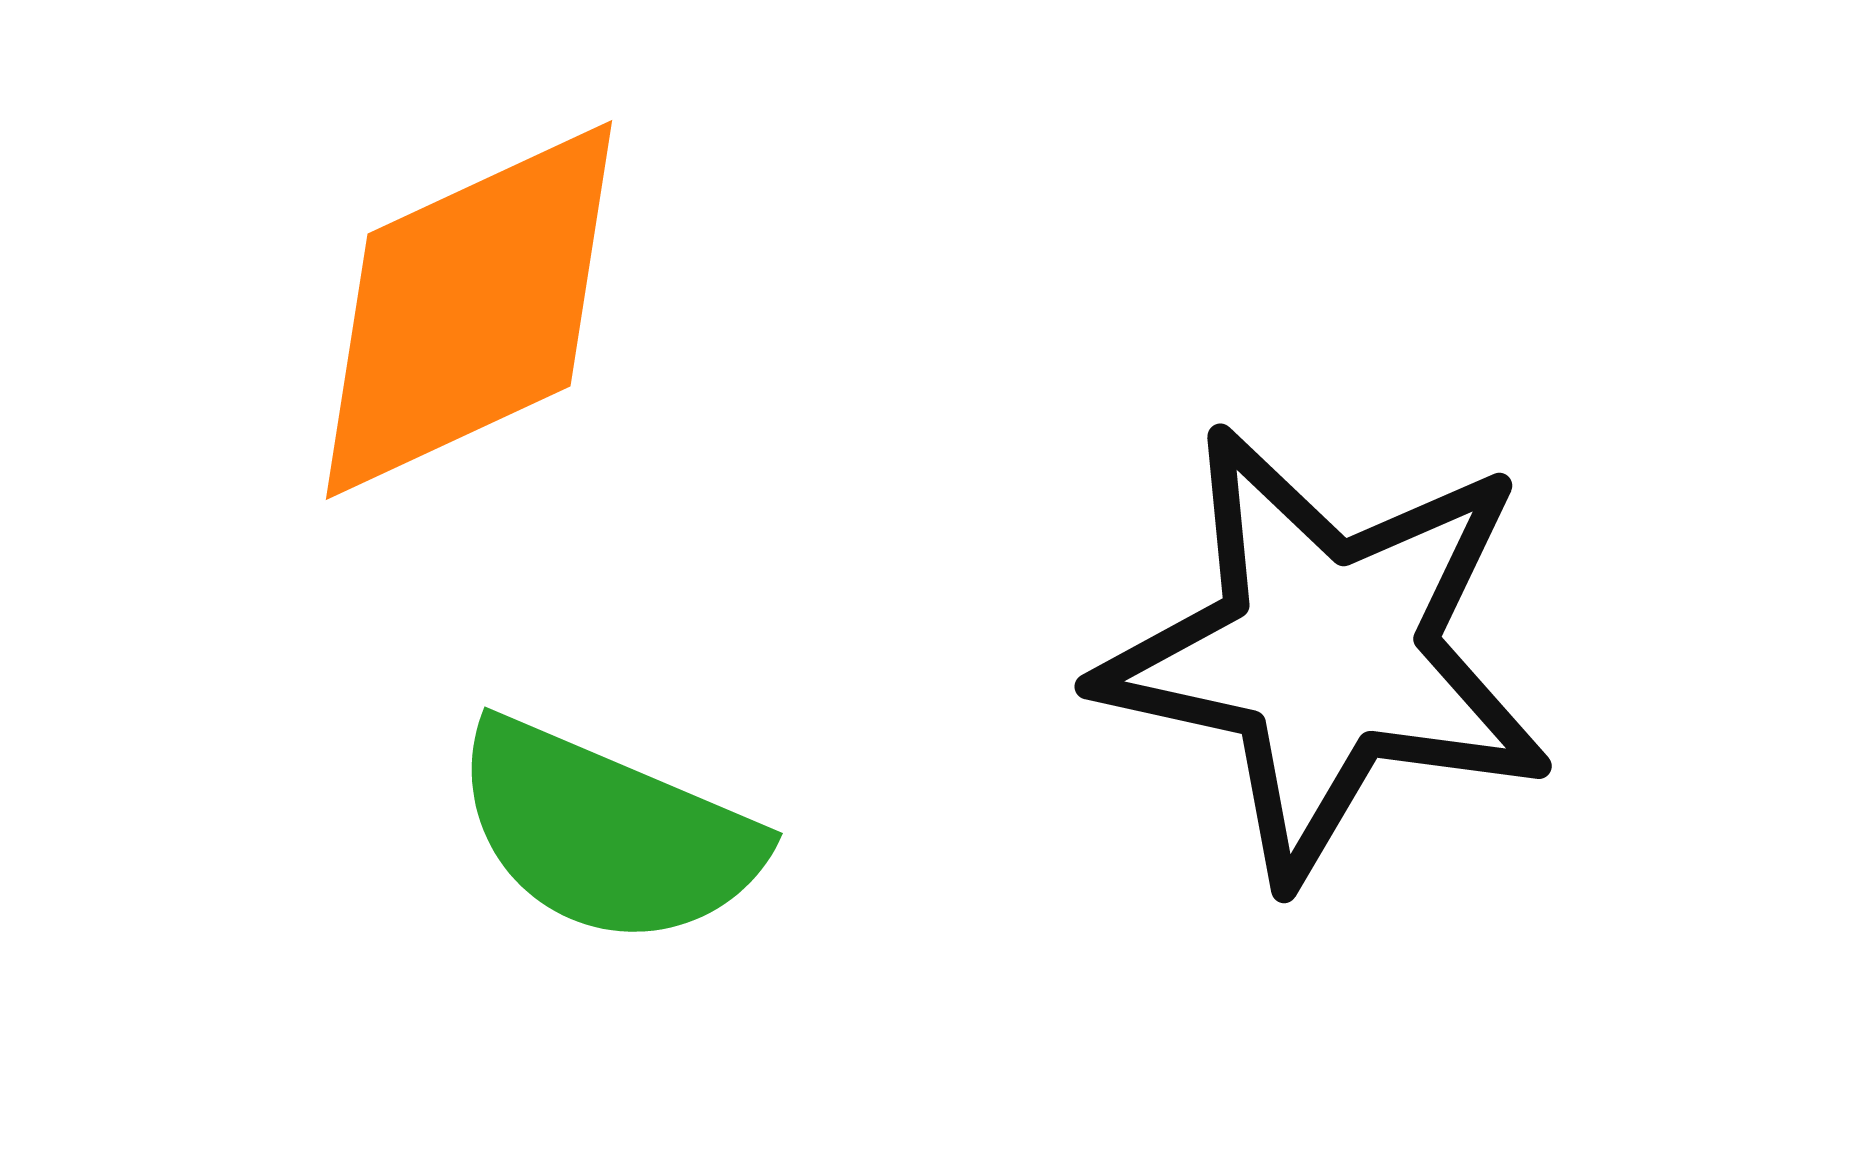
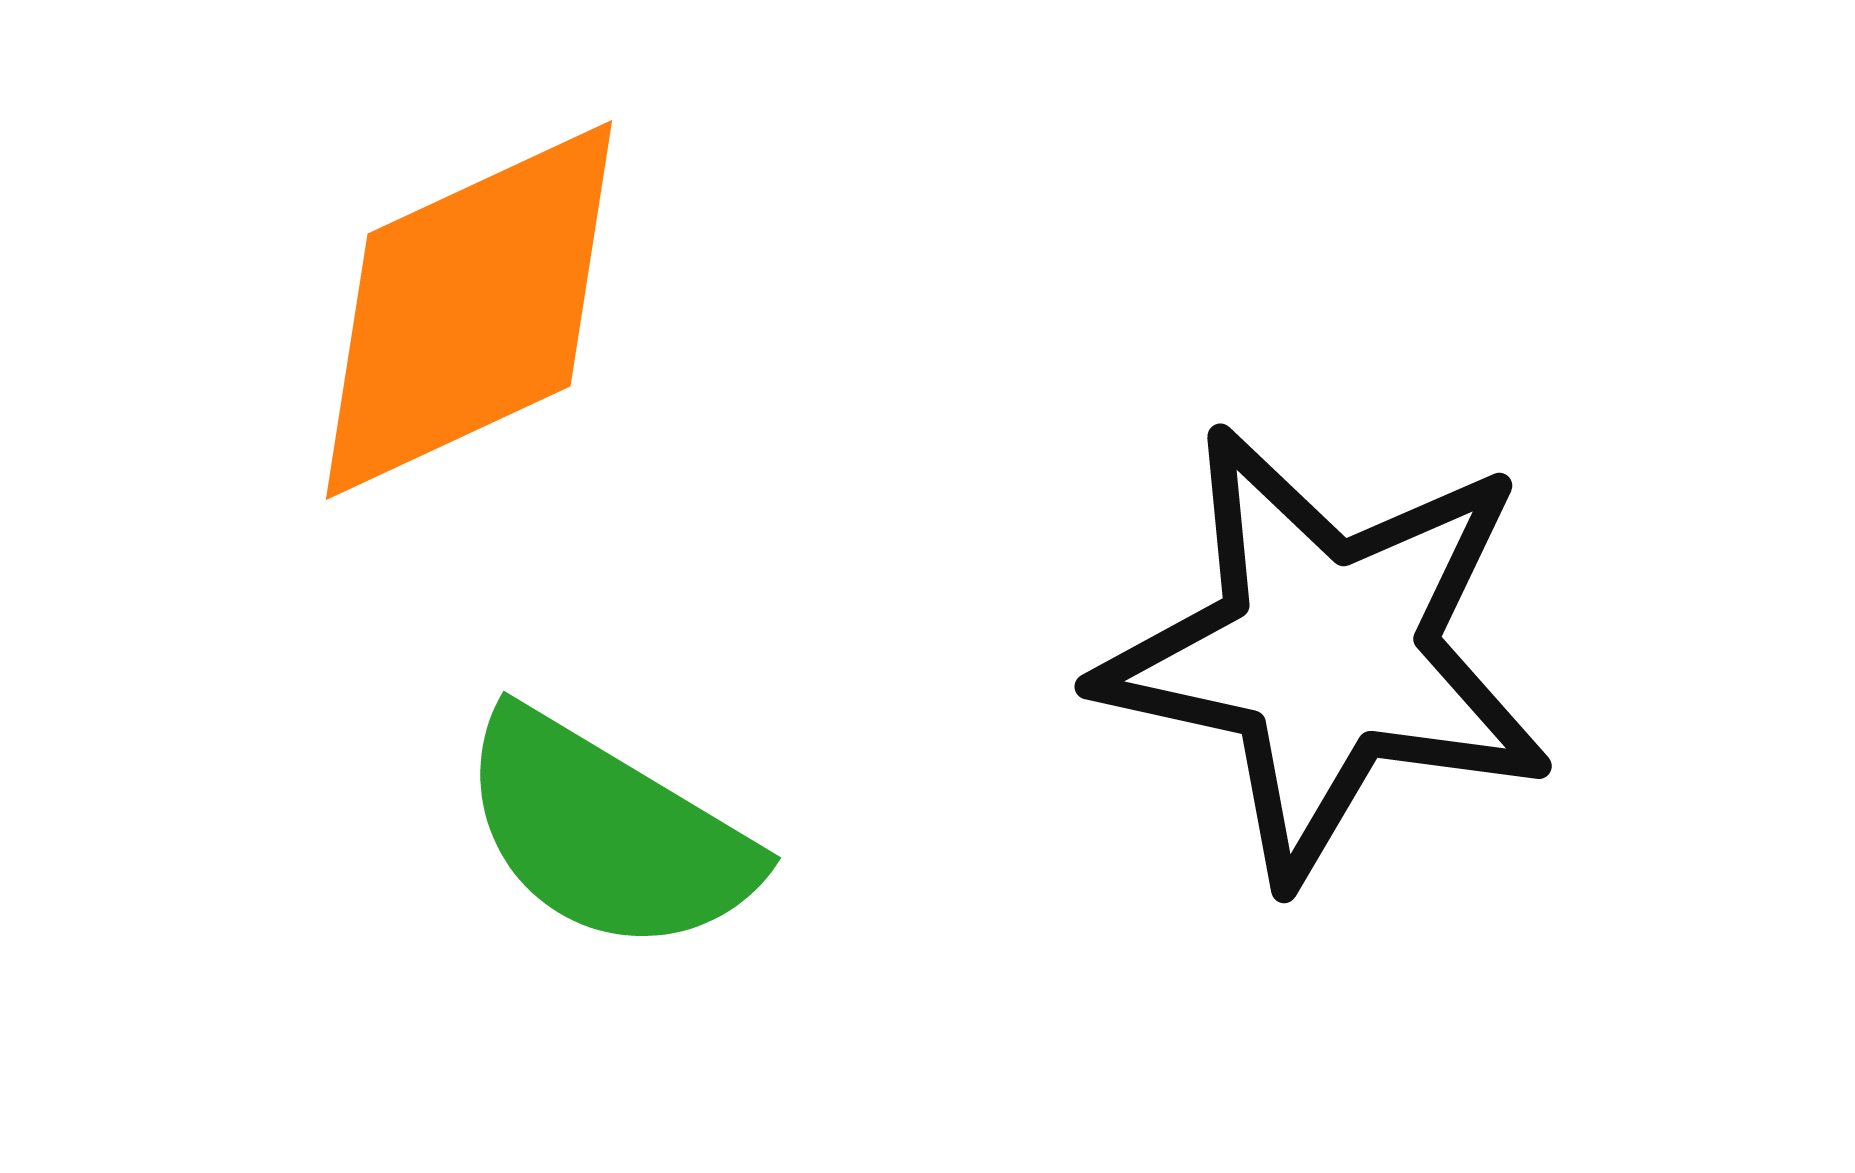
green semicircle: rotated 8 degrees clockwise
